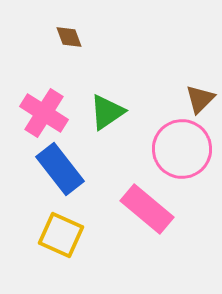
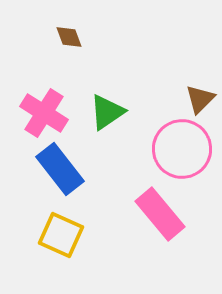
pink rectangle: moved 13 px right, 5 px down; rotated 10 degrees clockwise
